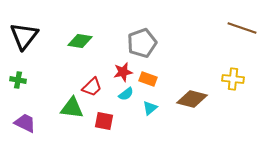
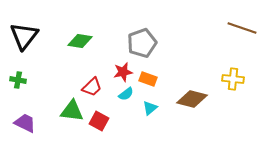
green triangle: moved 3 px down
red square: moved 5 px left; rotated 18 degrees clockwise
